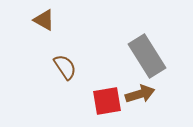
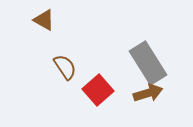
gray rectangle: moved 1 px right, 7 px down
brown arrow: moved 8 px right, 1 px up
red square: moved 9 px left, 11 px up; rotated 32 degrees counterclockwise
